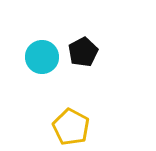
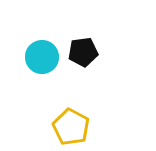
black pentagon: rotated 20 degrees clockwise
